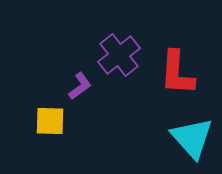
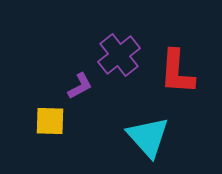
red L-shape: moved 1 px up
purple L-shape: rotated 8 degrees clockwise
cyan triangle: moved 44 px left, 1 px up
